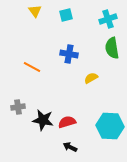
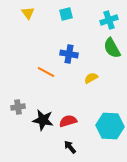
yellow triangle: moved 7 px left, 2 px down
cyan square: moved 1 px up
cyan cross: moved 1 px right, 1 px down
green semicircle: rotated 20 degrees counterclockwise
orange line: moved 14 px right, 5 px down
red semicircle: moved 1 px right, 1 px up
black arrow: rotated 24 degrees clockwise
